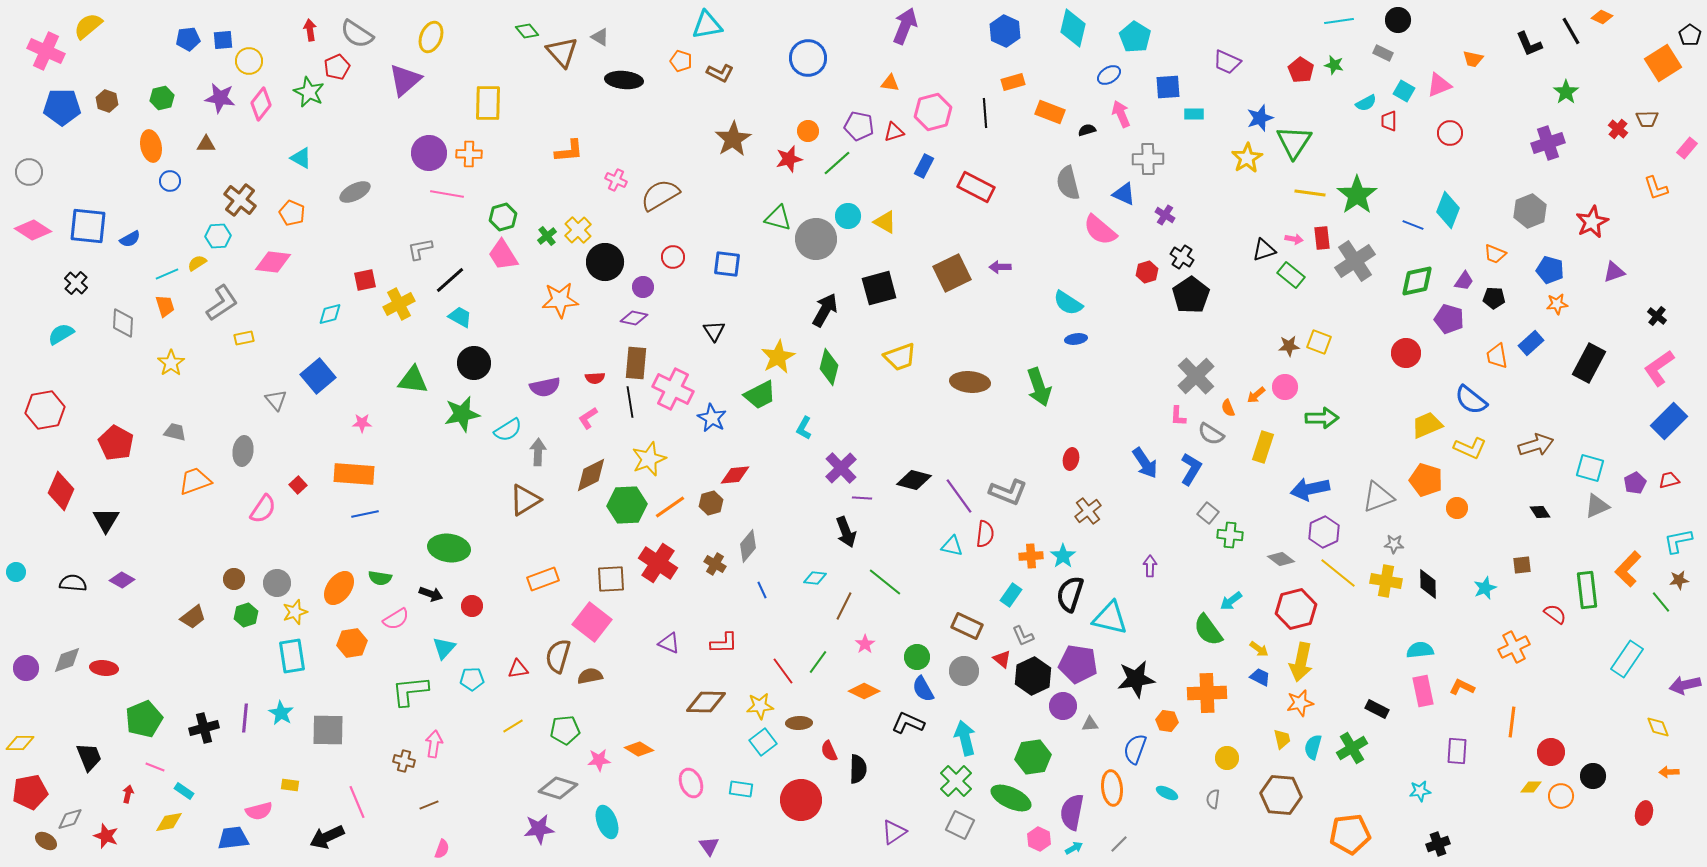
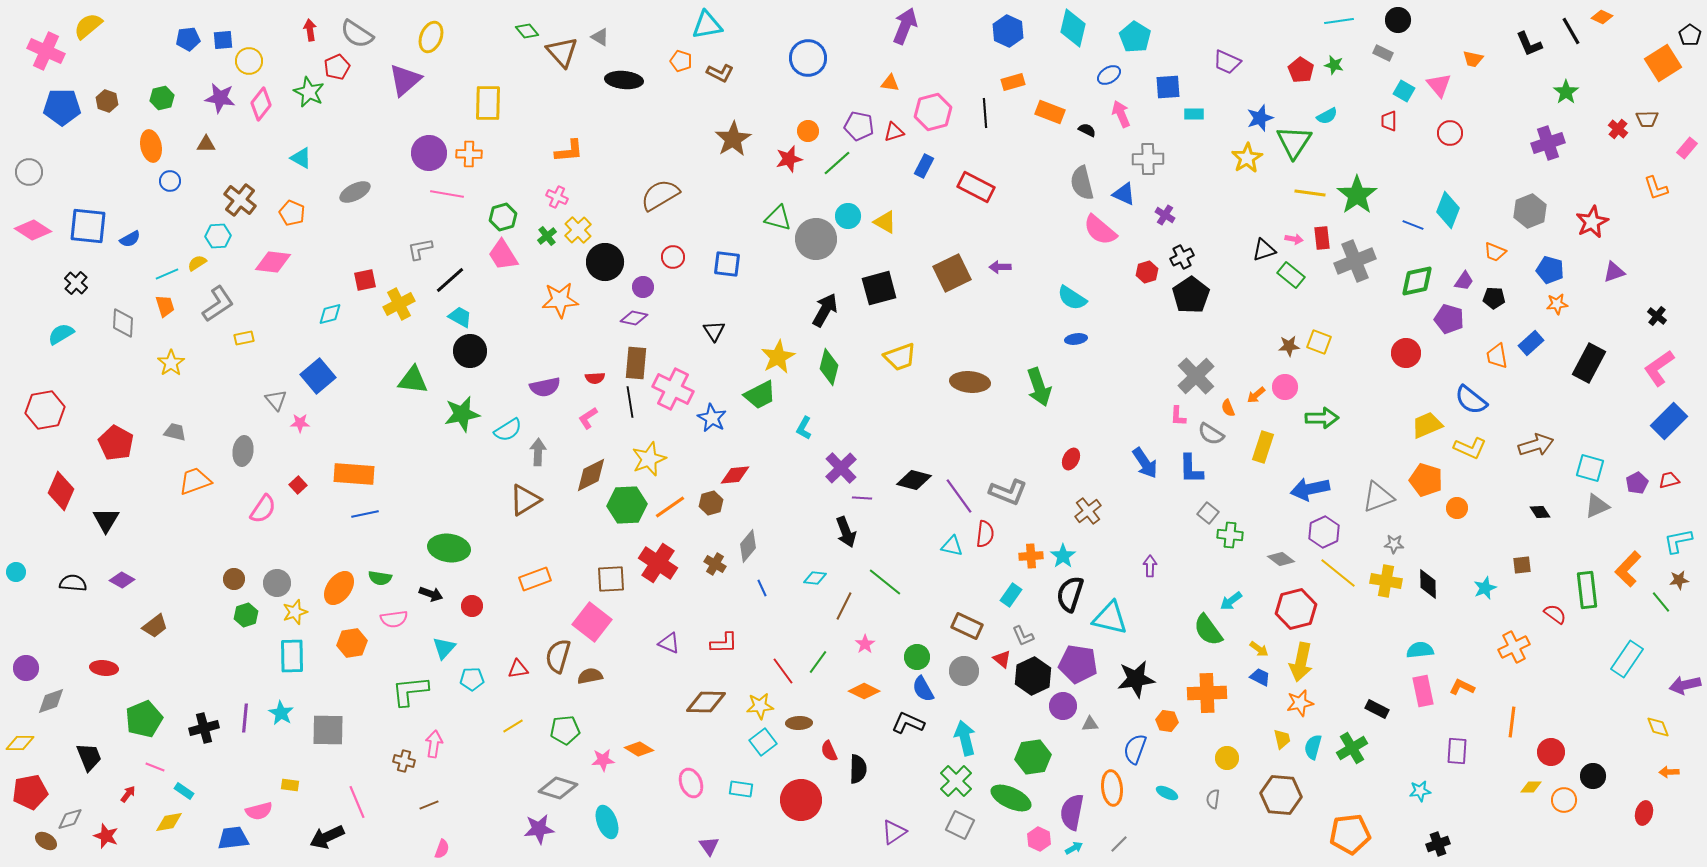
blue hexagon at (1005, 31): moved 3 px right
pink triangle at (1439, 85): rotated 48 degrees counterclockwise
cyan semicircle at (1366, 103): moved 39 px left, 13 px down
black semicircle at (1087, 130): rotated 42 degrees clockwise
pink cross at (616, 180): moved 59 px left, 17 px down
gray semicircle at (1068, 183): moved 14 px right
orange trapezoid at (1495, 254): moved 2 px up
black cross at (1182, 257): rotated 30 degrees clockwise
gray cross at (1355, 261): rotated 12 degrees clockwise
gray L-shape at (222, 303): moved 4 px left, 1 px down
cyan semicircle at (1068, 303): moved 4 px right, 5 px up
black circle at (474, 363): moved 4 px left, 12 px up
pink star at (362, 423): moved 62 px left
red ellipse at (1071, 459): rotated 15 degrees clockwise
blue L-shape at (1191, 469): rotated 148 degrees clockwise
purple pentagon at (1635, 483): moved 2 px right
orange rectangle at (543, 579): moved 8 px left
blue line at (762, 590): moved 2 px up
brown trapezoid at (193, 617): moved 38 px left, 9 px down
pink semicircle at (396, 619): moved 2 px left; rotated 24 degrees clockwise
cyan rectangle at (292, 656): rotated 8 degrees clockwise
gray diamond at (67, 660): moved 16 px left, 41 px down
pink star at (599, 760): moved 4 px right
red arrow at (128, 794): rotated 24 degrees clockwise
orange circle at (1561, 796): moved 3 px right, 4 px down
